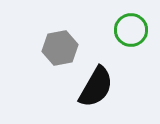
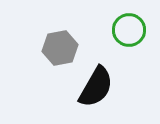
green circle: moved 2 px left
